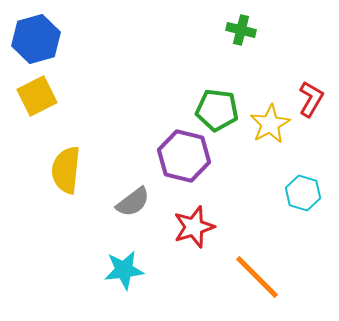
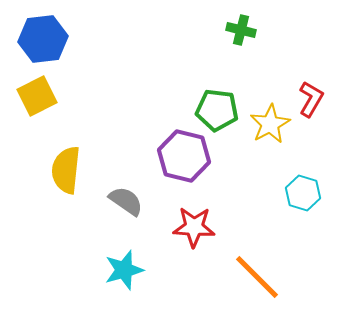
blue hexagon: moved 7 px right; rotated 9 degrees clockwise
gray semicircle: moved 7 px left, 1 px up; rotated 108 degrees counterclockwise
red star: rotated 21 degrees clockwise
cyan star: rotated 9 degrees counterclockwise
